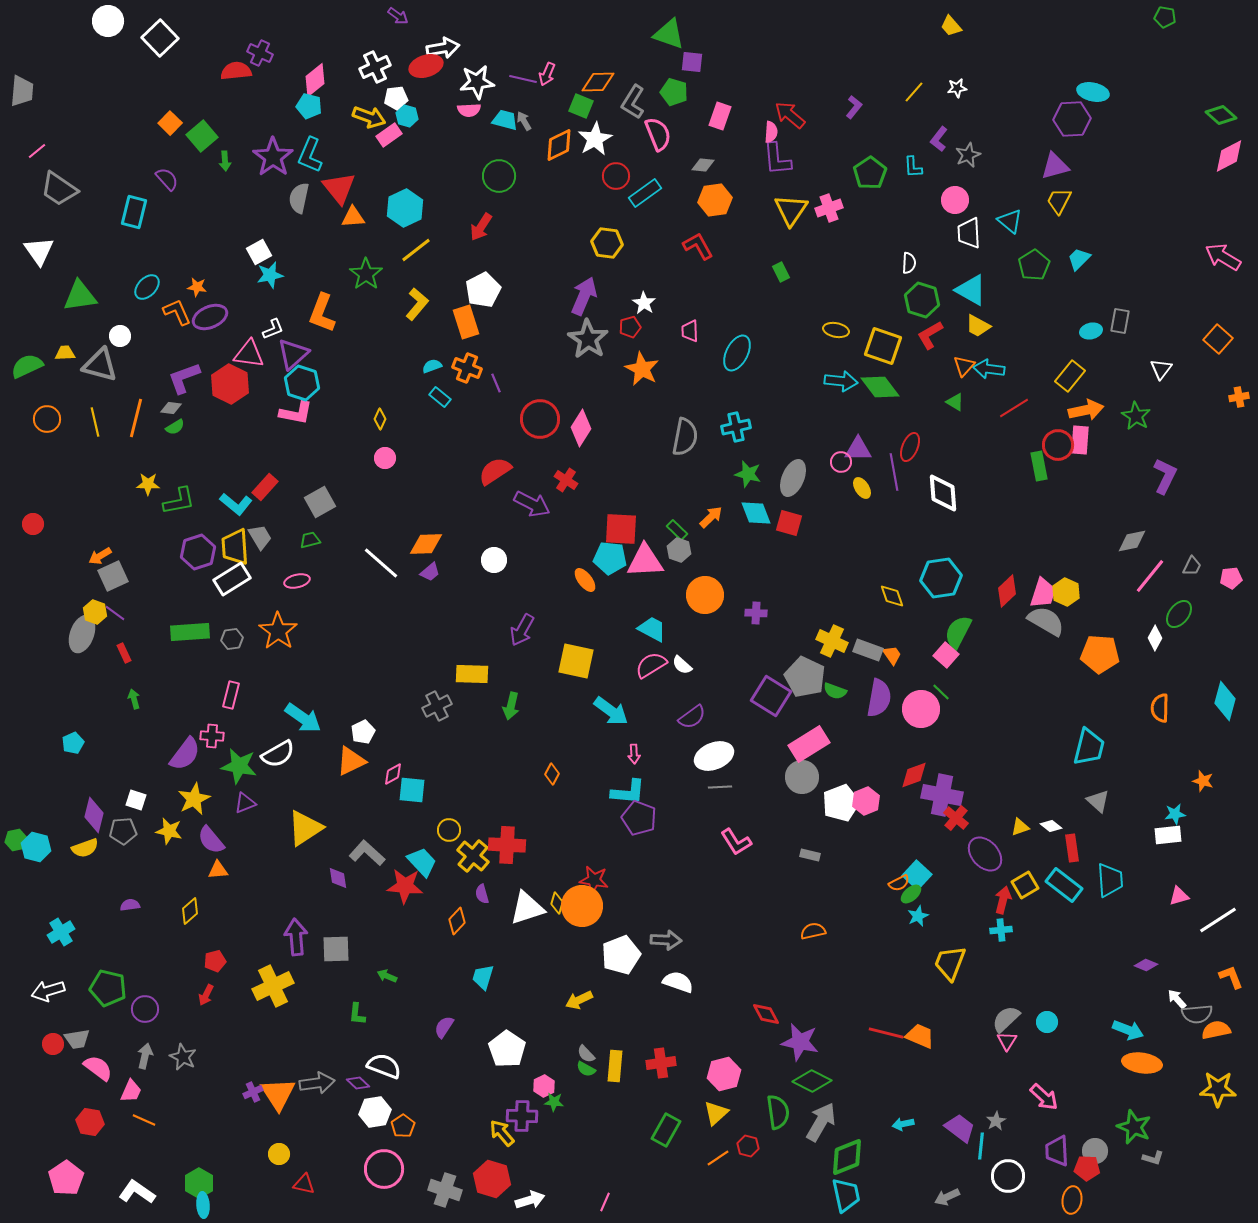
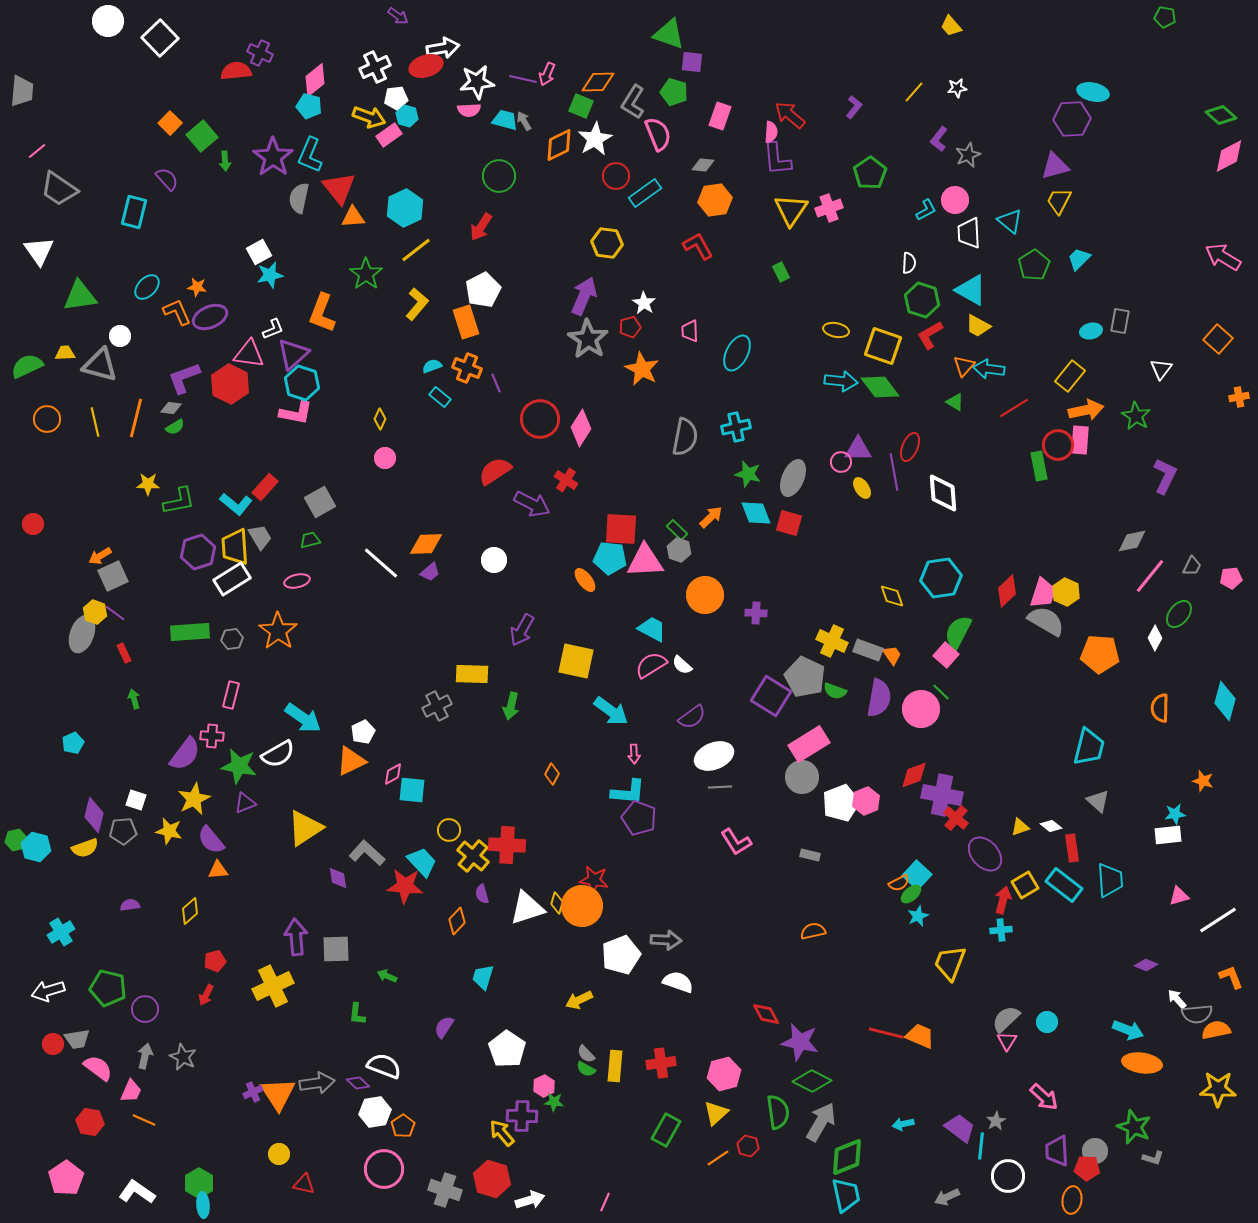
cyan L-shape at (913, 167): moved 13 px right, 43 px down; rotated 115 degrees counterclockwise
